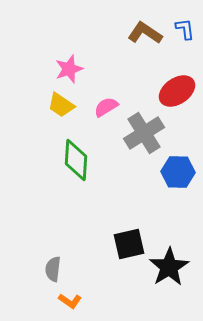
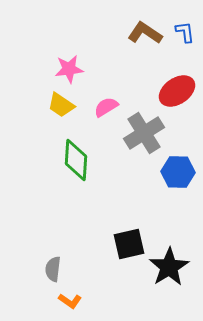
blue L-shape: moved 3 px down
pink star: rotated 12 degrees clockwise
